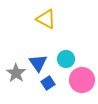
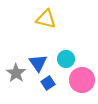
yellow triangle: rotated 15 degrees counterclockwise
